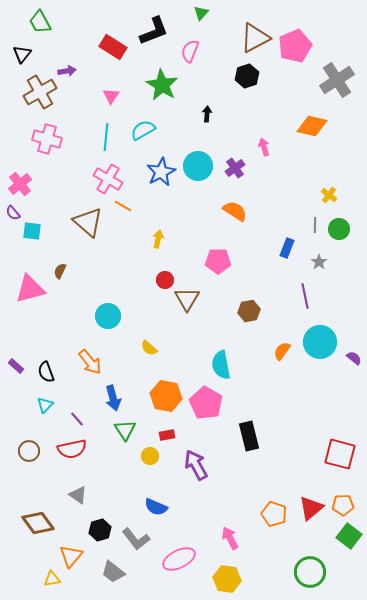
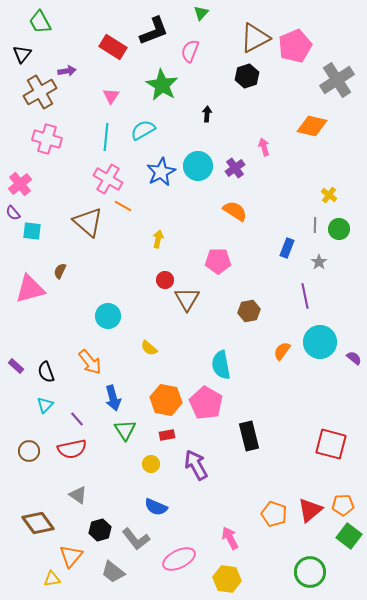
orange hexagon at (166, 396): moved 4 px down
red square at (340, 454): moved 9 px left, 10 px up
yellow circle at (150, 456): moved 1 px right, 8 px down
red triangle at (311, 508): moved 1 px left, 2 px down
